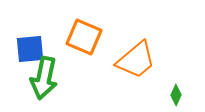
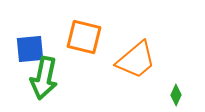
orange square: rotated 9 degrees counterclockwise
